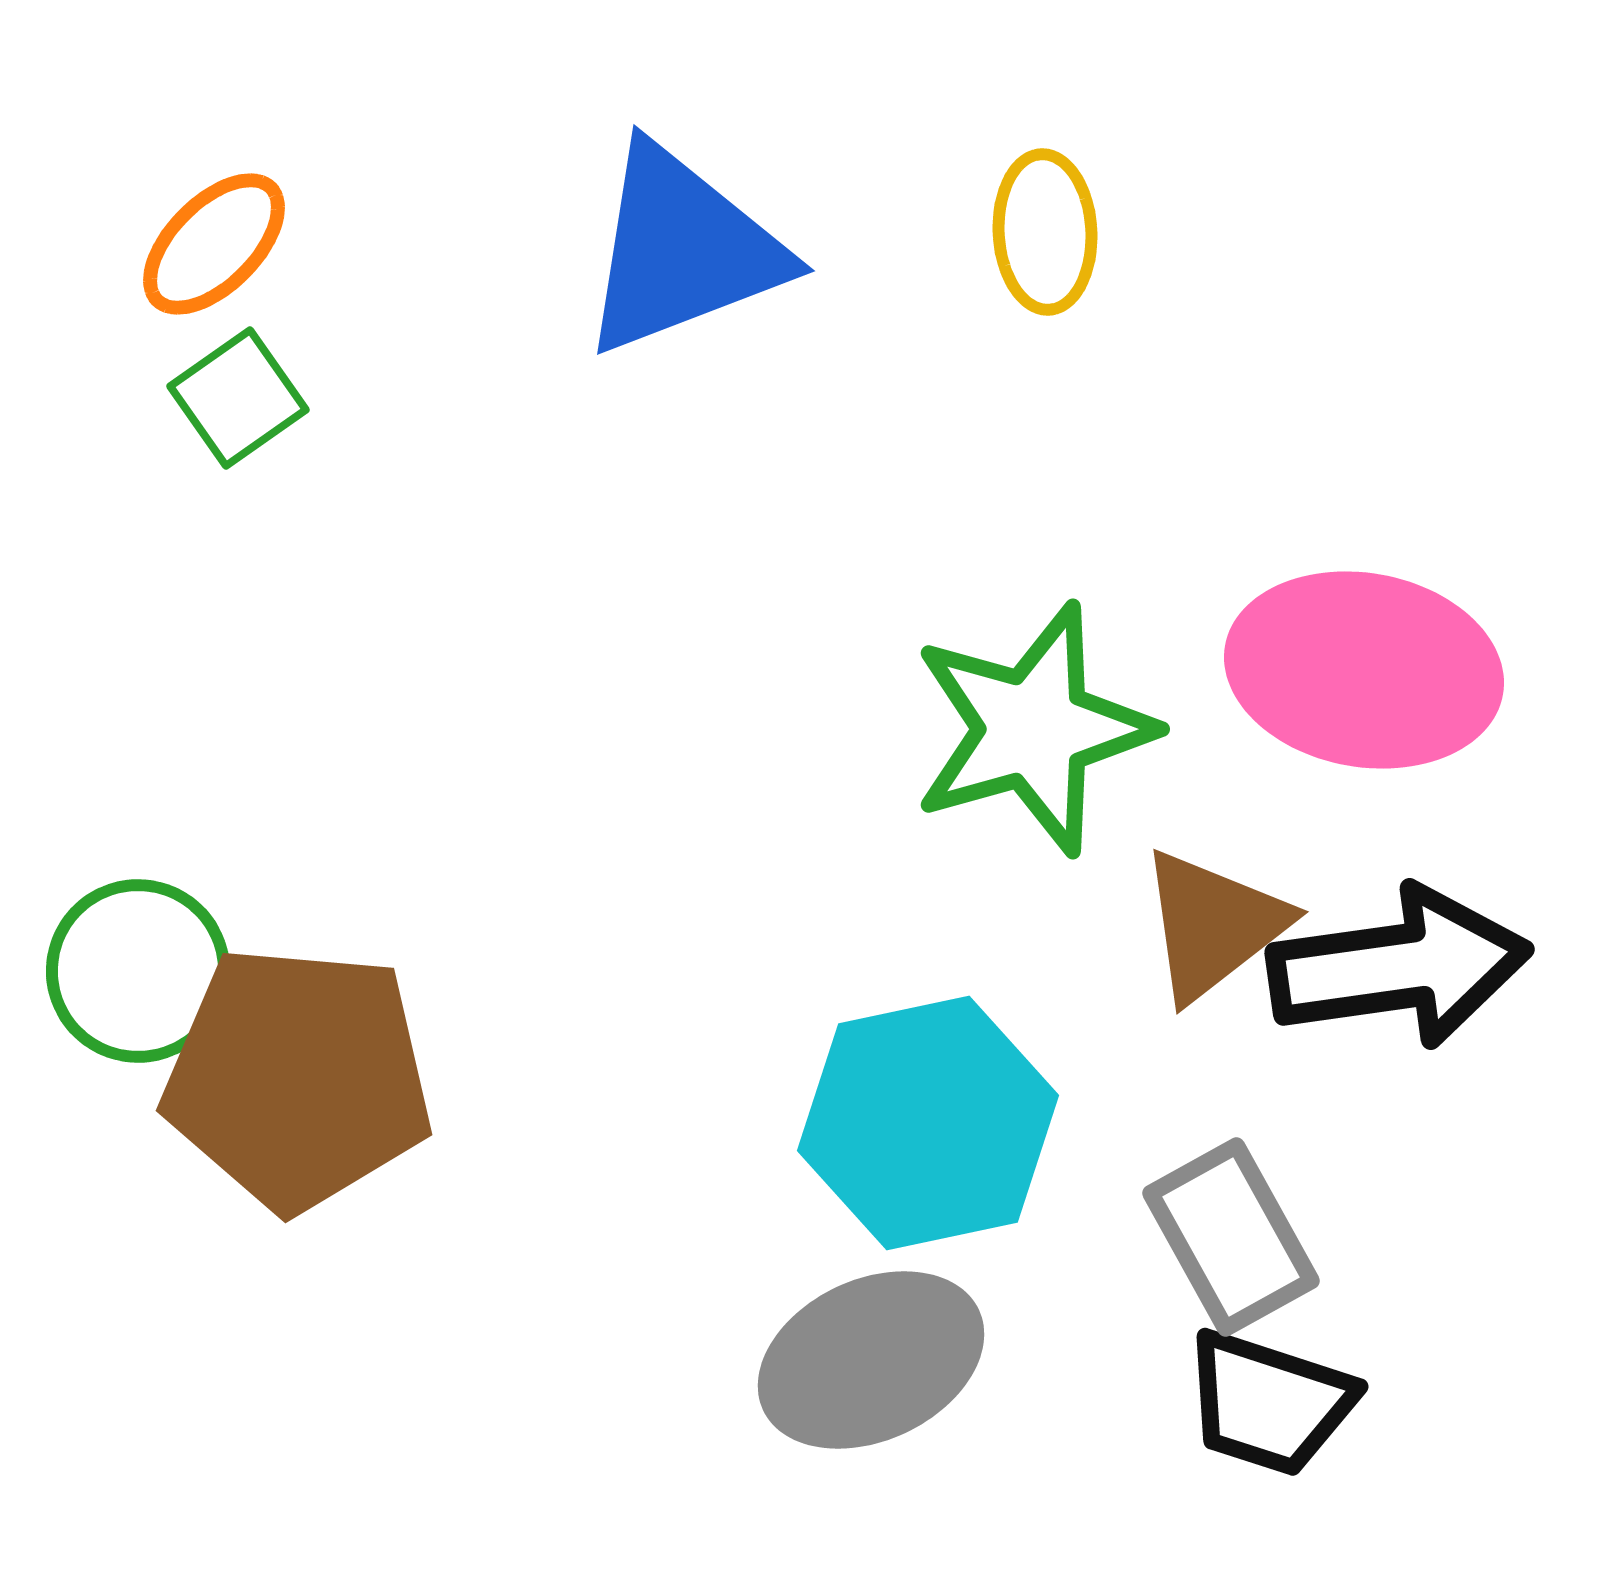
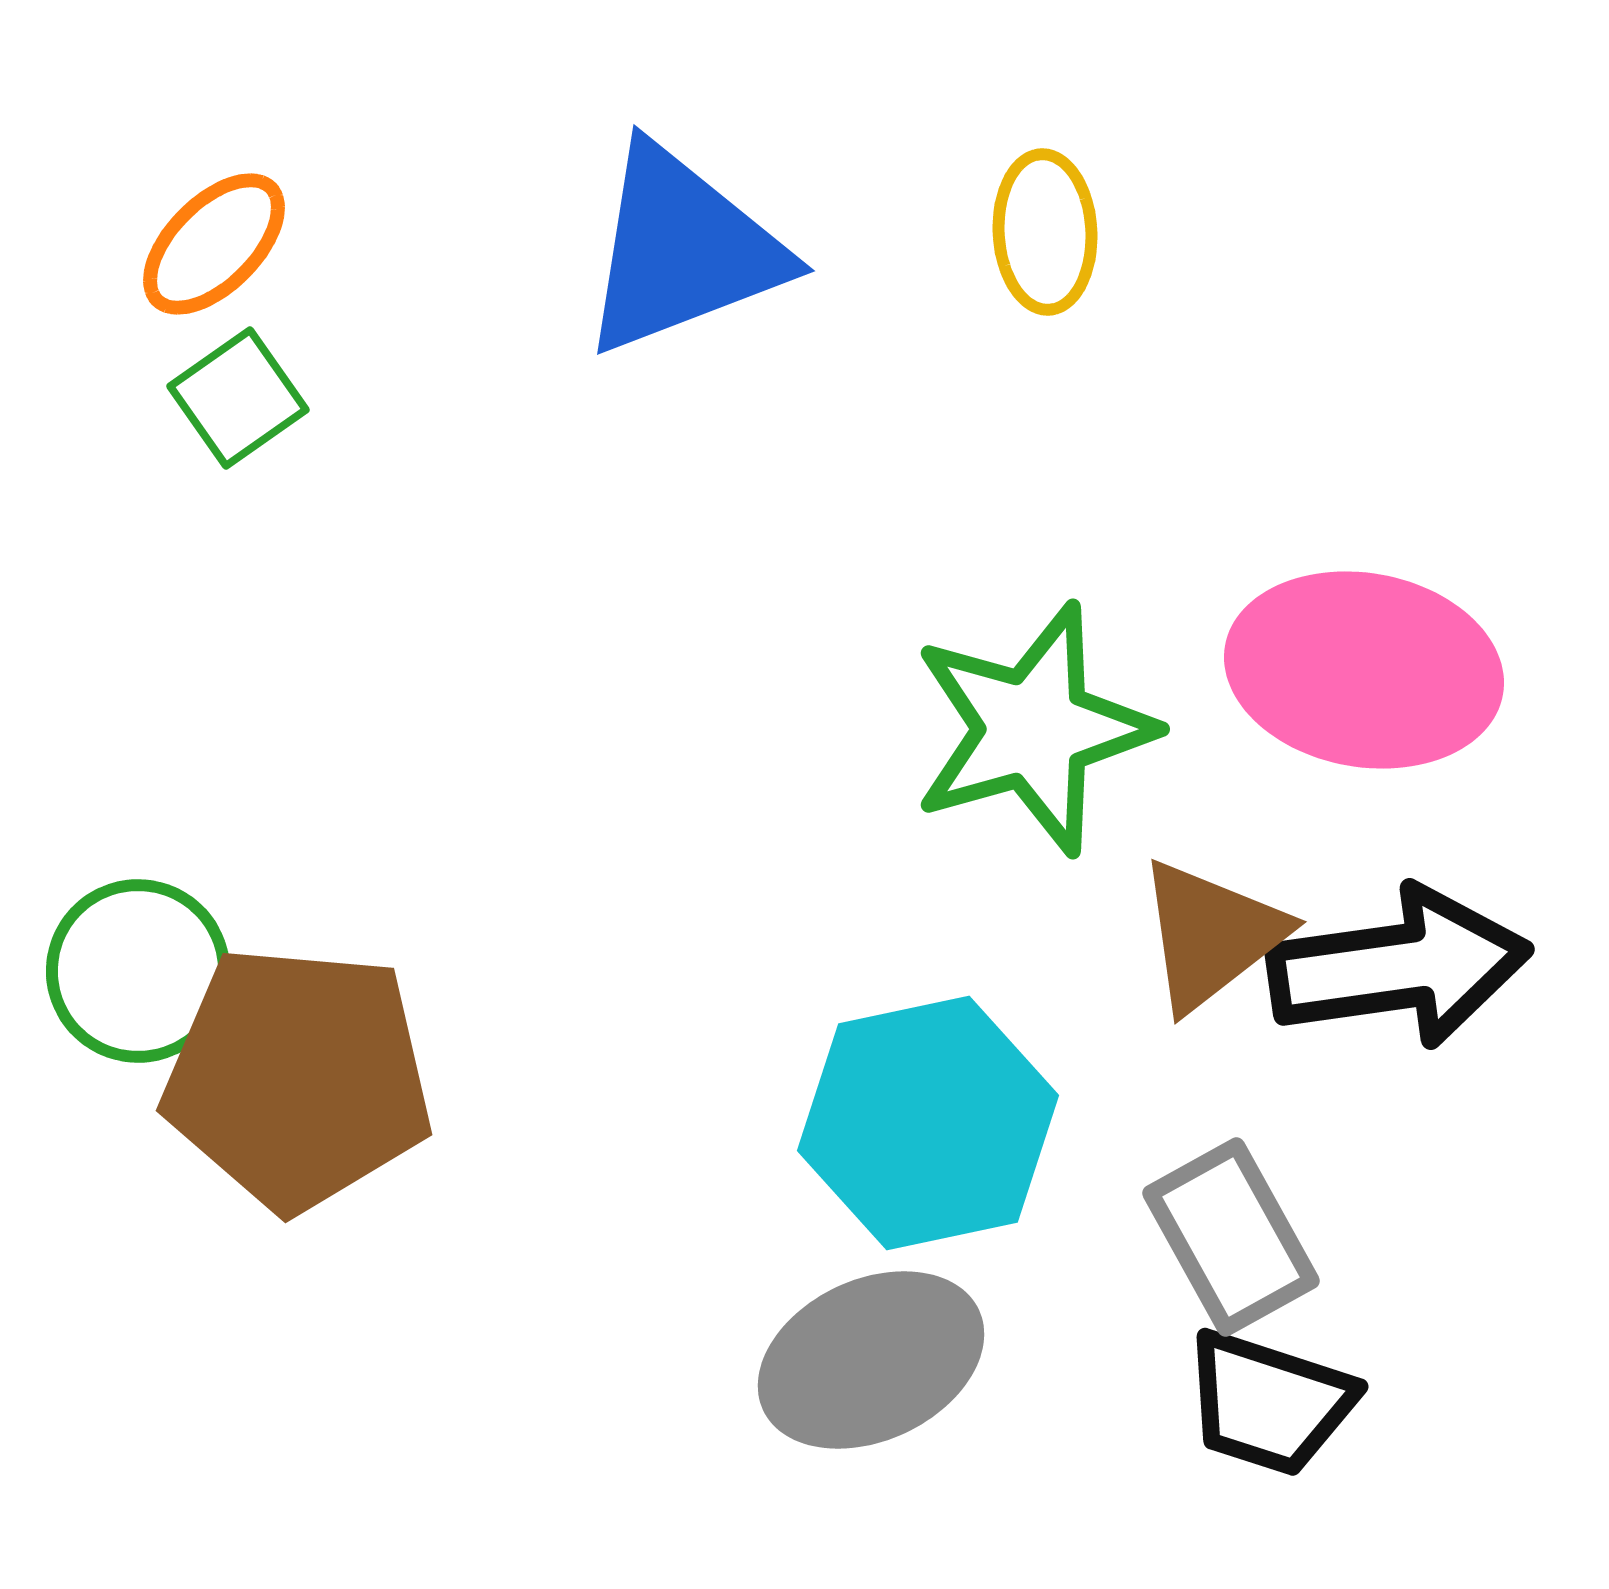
brown triangle: moved 2 px left, 10 px down
